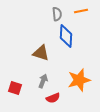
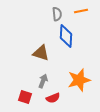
red square: moved 10 px right, 9 px down
